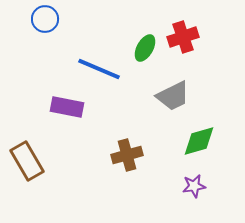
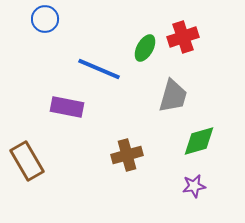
gray trapezoid: rotated 48 degrees counterclockwise
